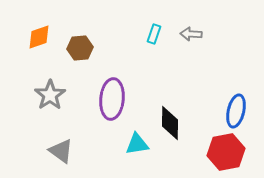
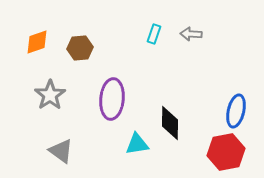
orange diamond: moved 2 px left, 5 px down
